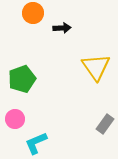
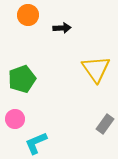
orange circle: moved 5 px left, 2 px down
yellow triangle: moved 2 px down
